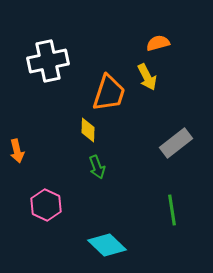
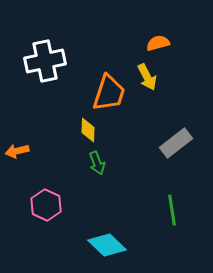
white cross: moved 3 px left
orange arrow: rotated 90 degrees clockwise
green arrow: moved 4 px up
